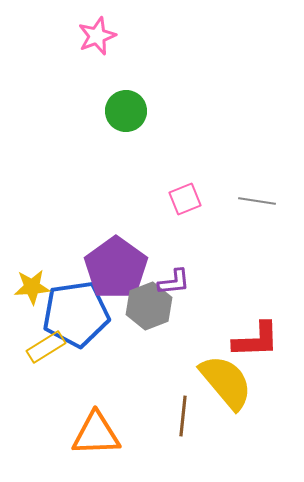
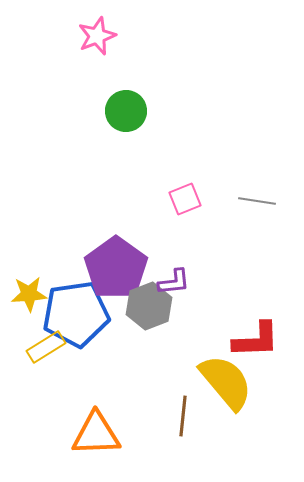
yellow star: moved 3 px left, 7 px down
